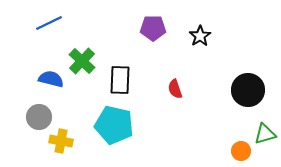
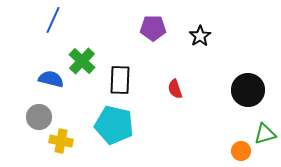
blue line: moved 4 px right, 3 px up; rotated 40 degrees counterclockwise
